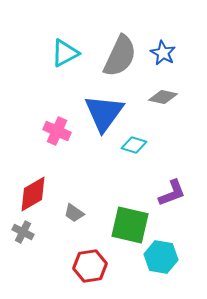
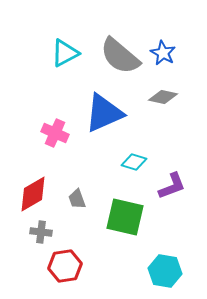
gray semicircle: rotated 105 degrees clockwise
blue triangle: rotated 30 degrees clockwise
pink cross: moved 2 px left, 2 px down
cyan diamond: moved 17 px down
purple L-shape: moved 7 px up
gray trapezoid: moved 3 px right, 14 px up; rotated 35 degrees clockwise
green square: moved 5 px left, 8 px up
gray cross: moved 18 px right; rotated 20 degrees counterclockwise
cyan hexagon: moved 4 px right, 14 px down
red hexagon: moved 25 px left
